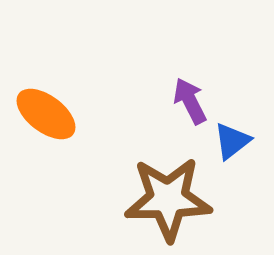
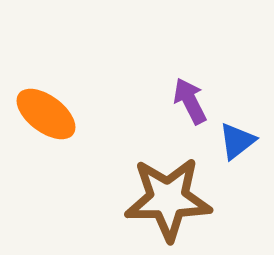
blue triangle: moved 5 px right
